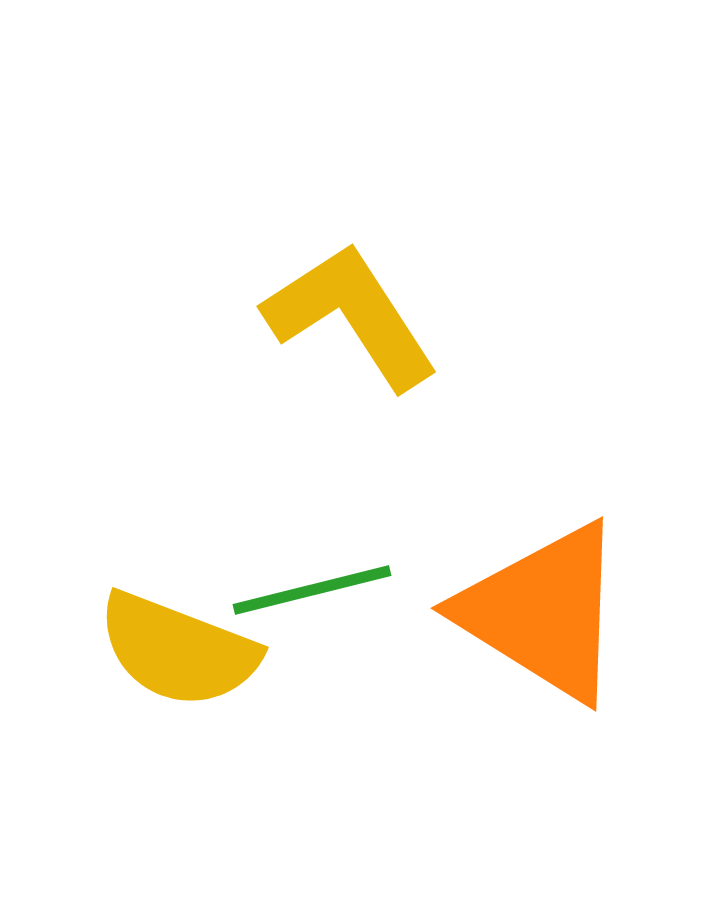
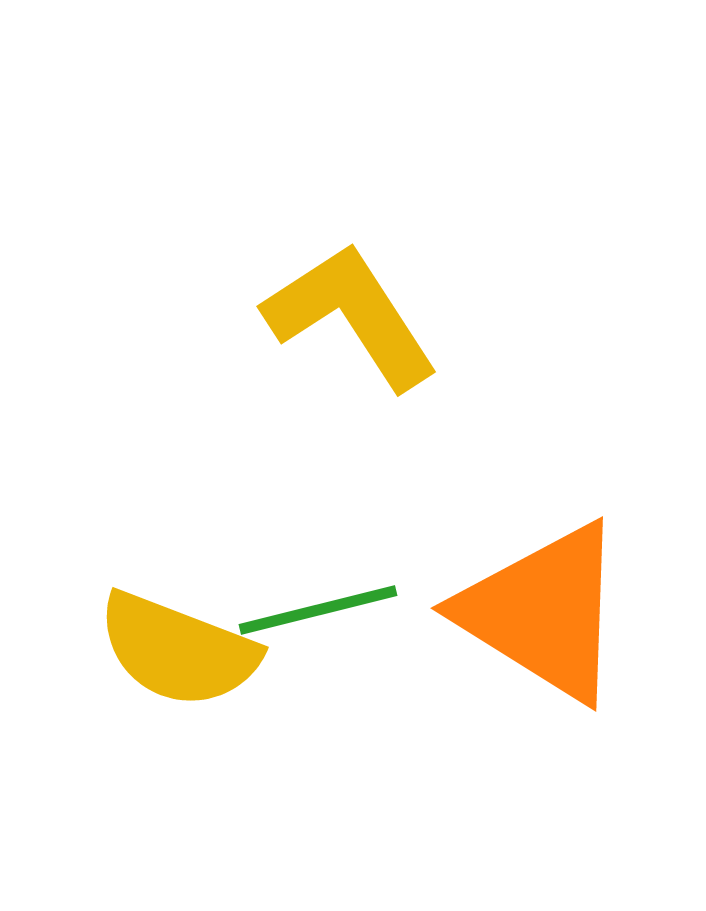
green line: moved 6 px right, 20 px down
